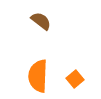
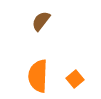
brown semicircle: rotated 90 degrees counterclockwise
